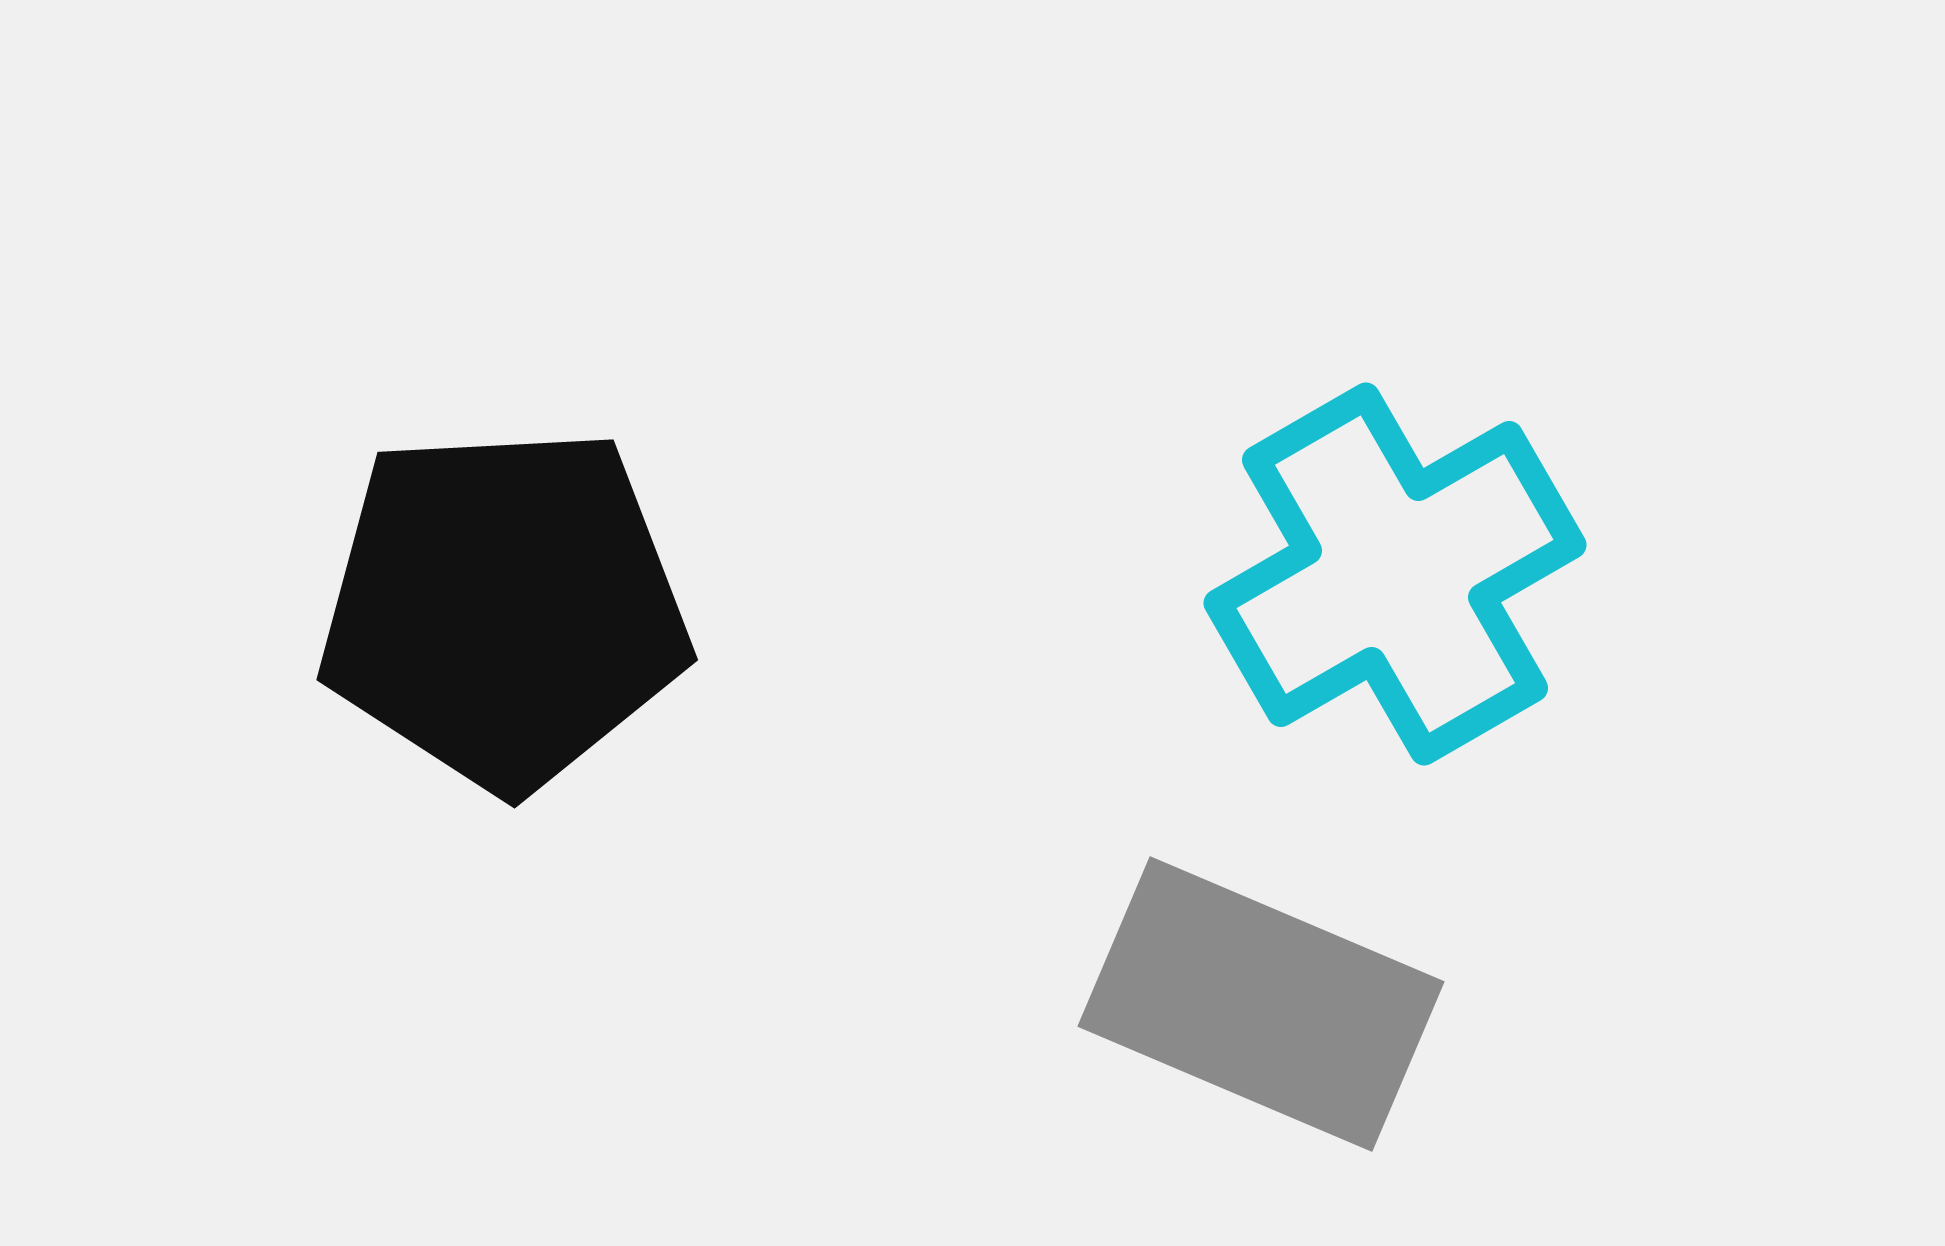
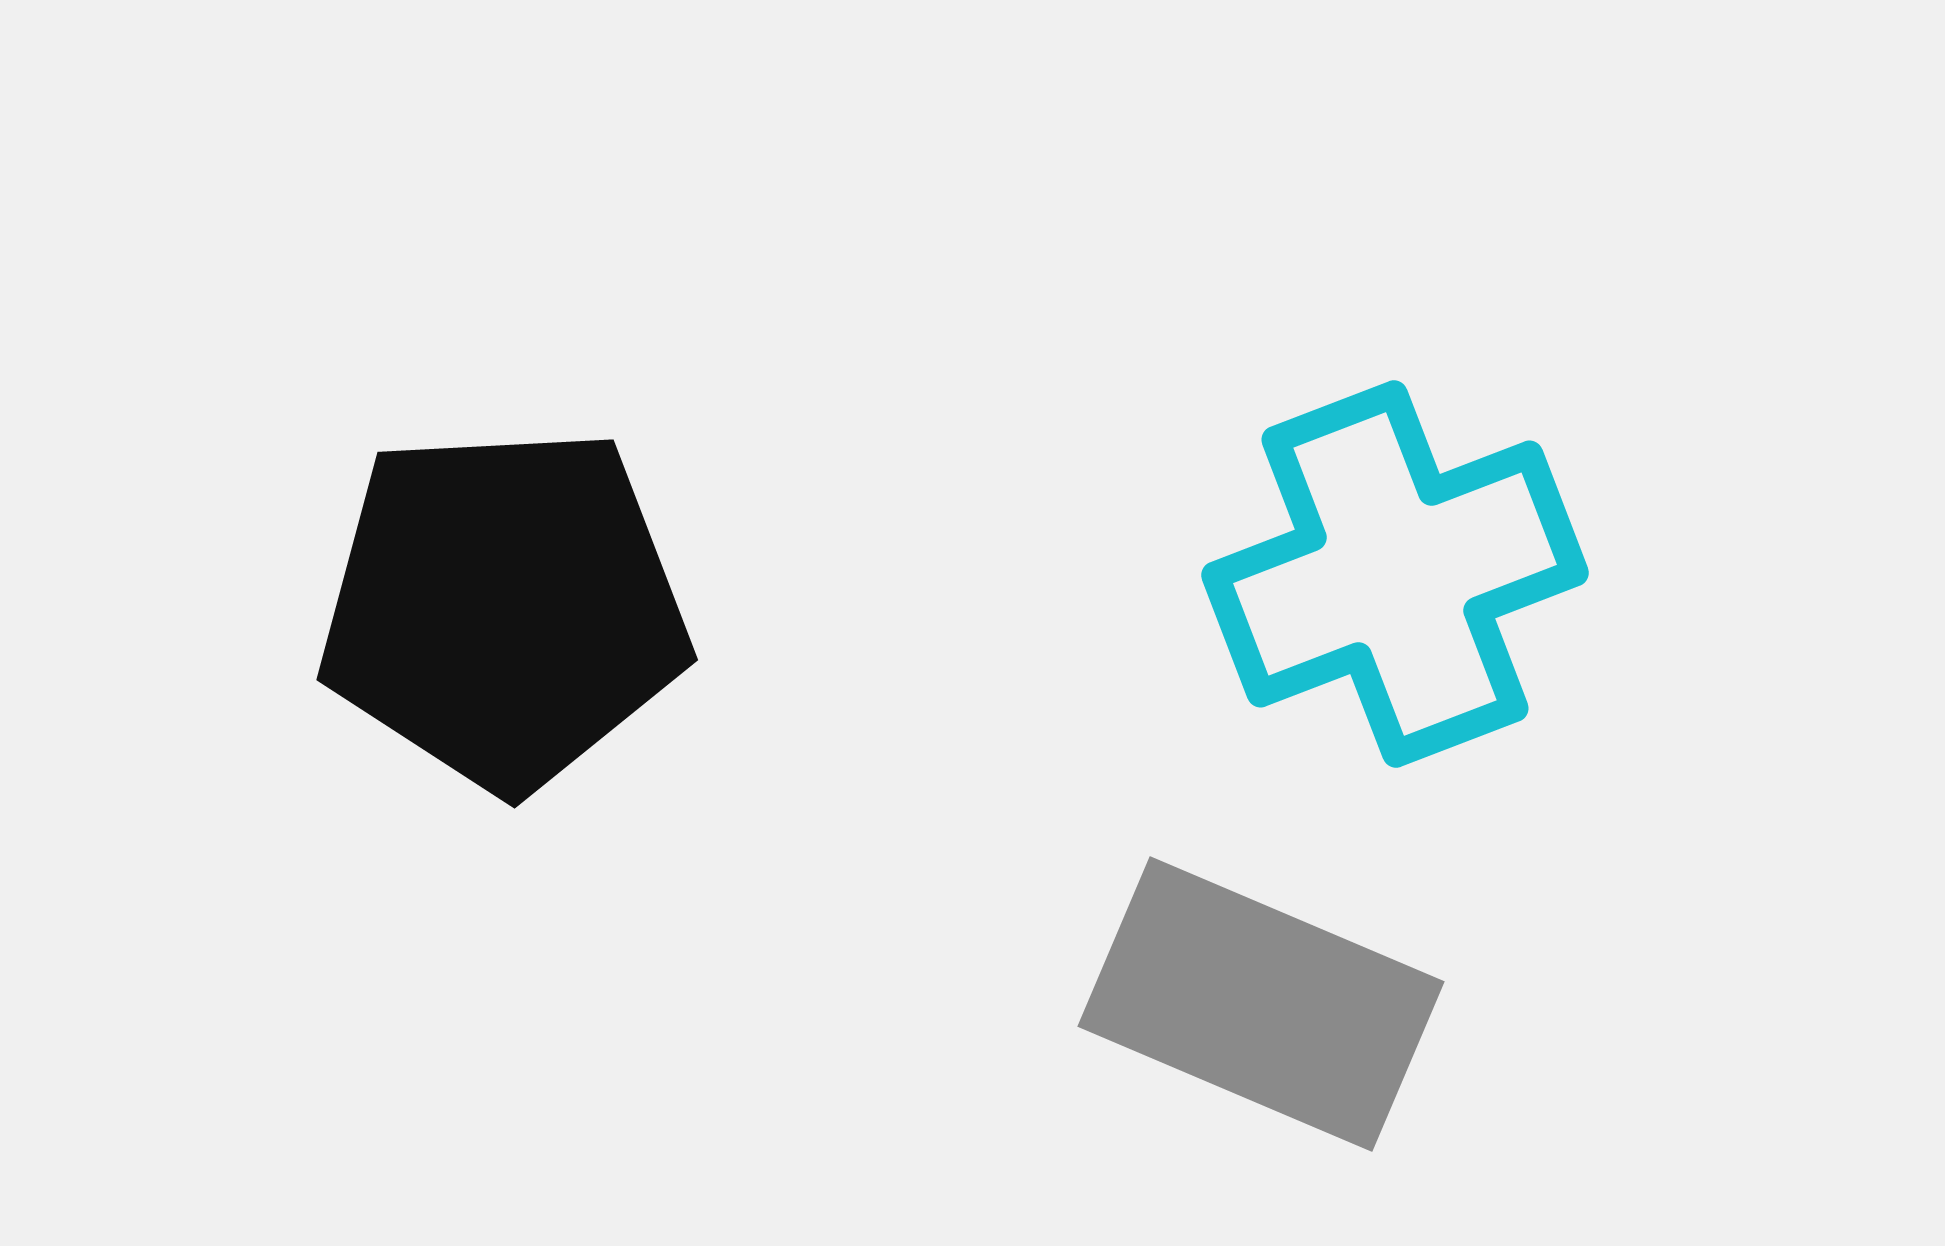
cyan cross: rotated 9 degrees clockwise
